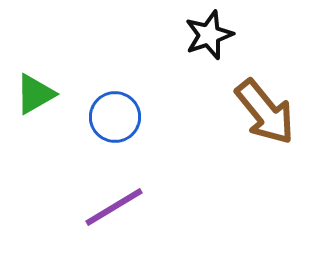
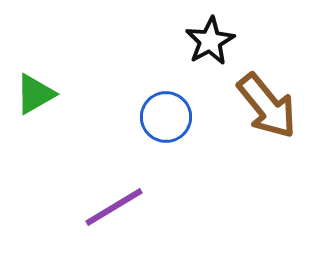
black star: moved 1 px right, 6 px down; rotated 9 degrees counterclockwise
brown arrow: moved 2 px right, 6 px up
blue circle: moved 51 px right
